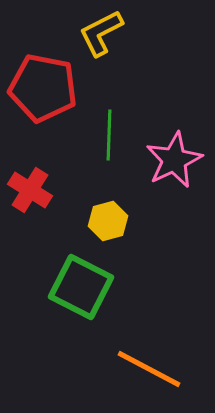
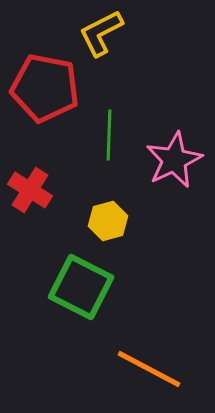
red pentagon: moved 2 px right
